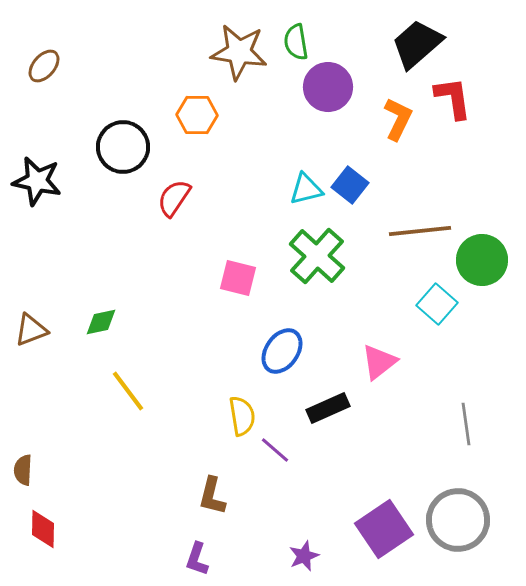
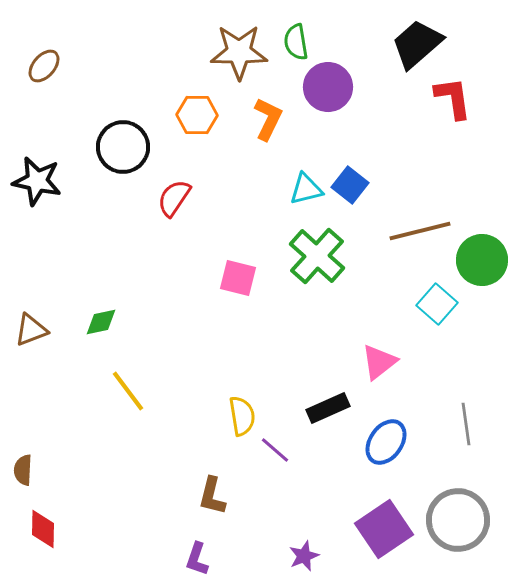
brown star: rotated 8 degrees counterclockwise
orange L-shape: moved 130 px left
brown line: rotated 8 degrees counterclockwise
blue ellipse: moved 104 px right, 91 px down
